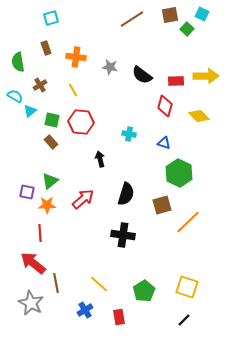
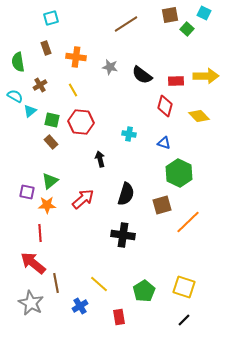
cyan square at (202, 14): moved 2 px right, 1 px up
brown line at (132, 19): moved 6 px left, 5 px down
yellow square at (187, 287): moved 3 px left
blue cross at (85, 310): moved 5 px left, 4 px up
